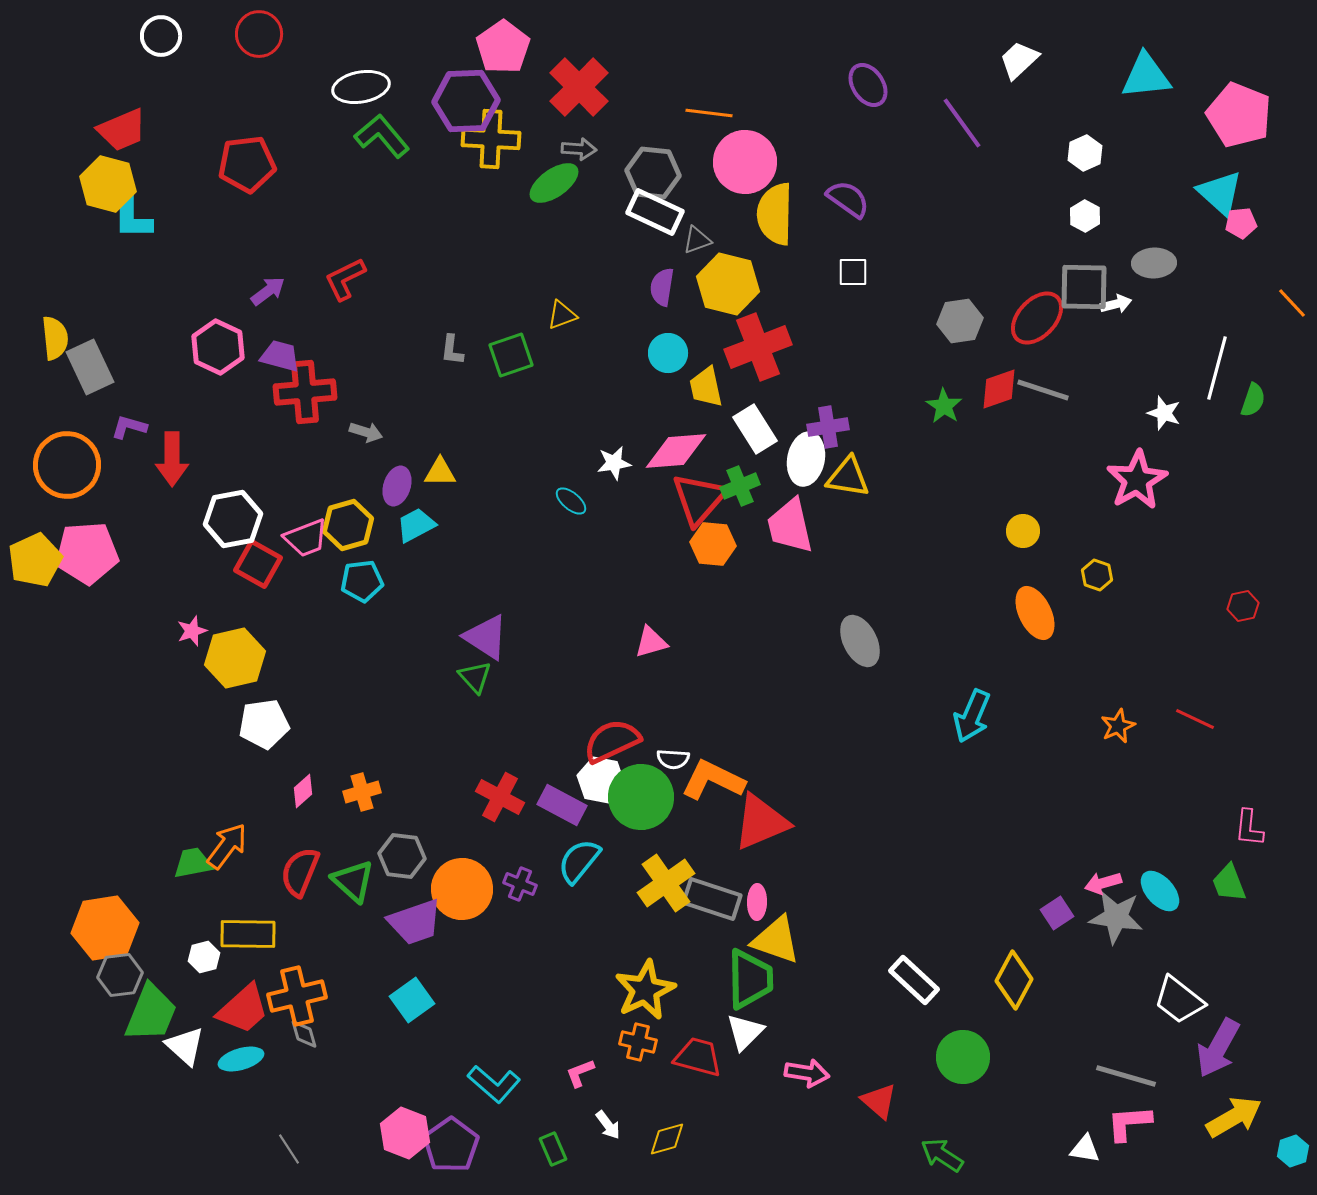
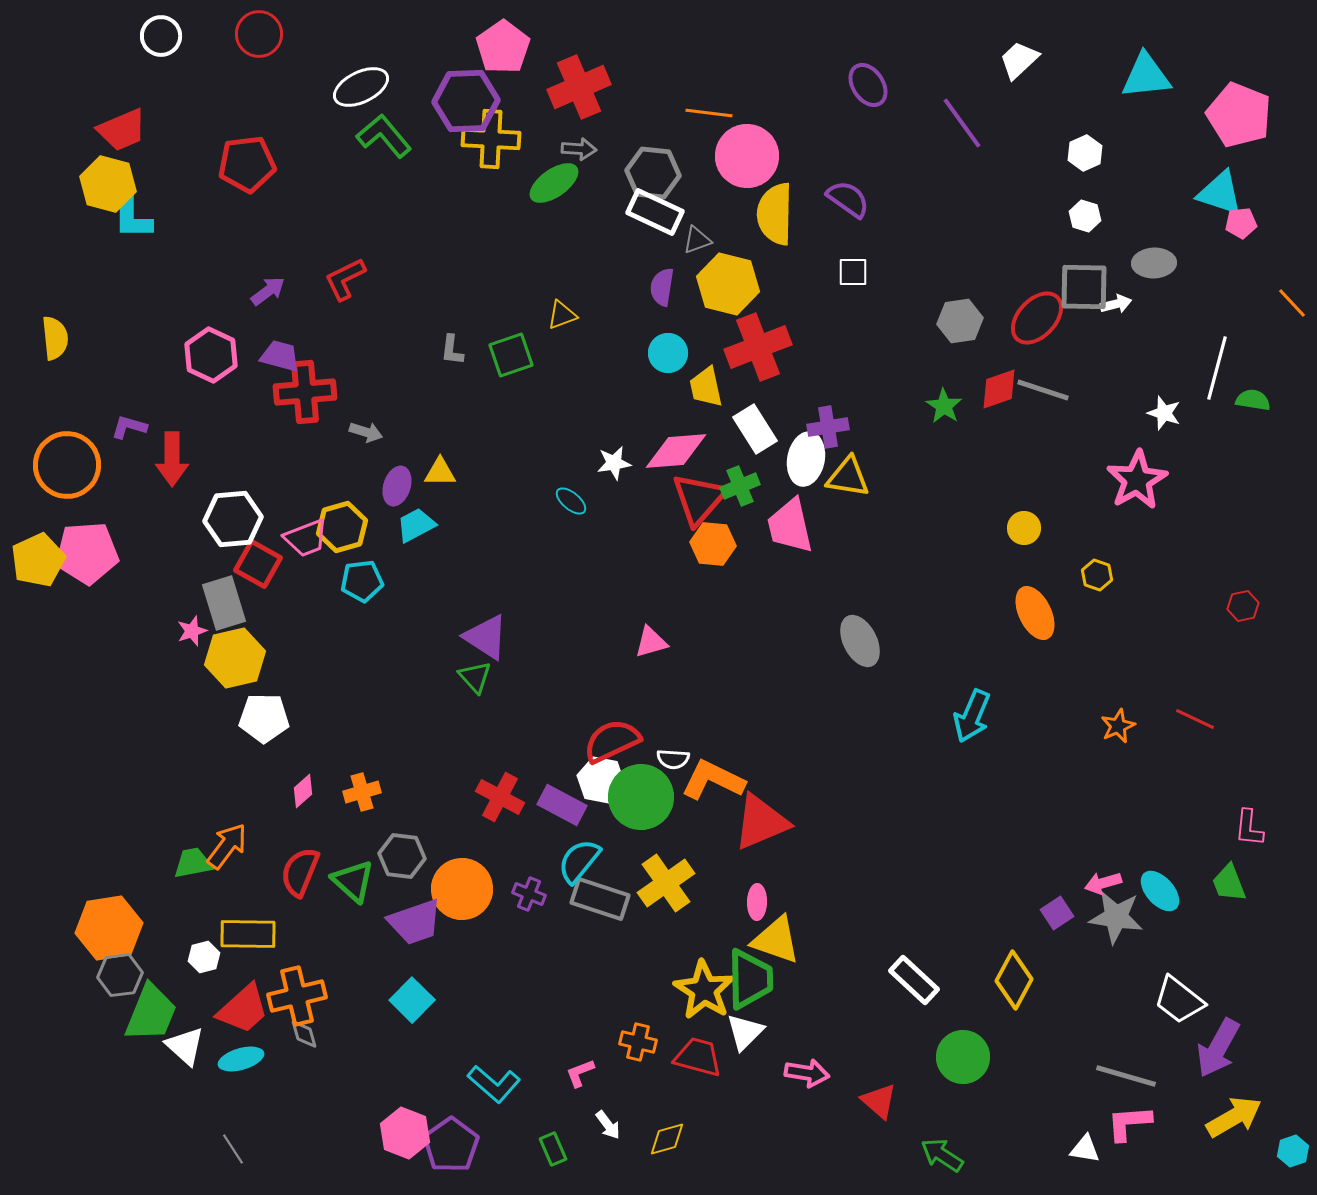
white ellipse at (361, 87): rotated 16 degrees counterclockwise
red cross at (579, 87): rotated 22 degrees clockwise
green L-shape at (382, 136): moved 2 px right
pink circle at (745, 162): moved 2 px right, 6 px up
cyan triangle at (1220, 193): rotated 24 degrees counterclockwise
white hexagon at (1085, 216): rotated 12 degrees counterclockwise
pink hexagon at (218, 347): moved 7 px left, 8 px down
gray rectangle at (90, 367): moved 134 px right, 236 px down; rotated 8 degrees clockwise
green semicircle at (1253, 400): rotated 100 degrees counterclockwise
white hexagon at (233, 519): rotated 6 degrees clockwise
yellow hexagon at (348, 525): moved 6 px left, 2 px down
yellow circle at (1023, 531): moved 1 px right, 3 px up
yellow pentagon at (35, 560): moved 3 px right
white pentagon at (264, 724): moved 6 px up; rotated 9 degrees clockwise
purple cross at (520, 884): moved 9 px right, 10 px down
gray rectangle at (712, 899): moved 112 px left
orange hexagon at (105, 928): moved 4 px right
yellow star at (645, 990): moved 59 px right; rotated 14 degrees counterclockwise
cyan square at (412, 1000): rotated 9 degrees counterclockwise
gray line at (289, 1149): moved 56 px left
